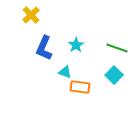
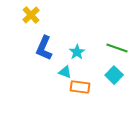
cyan star: moved 1 px right, 7 px down
